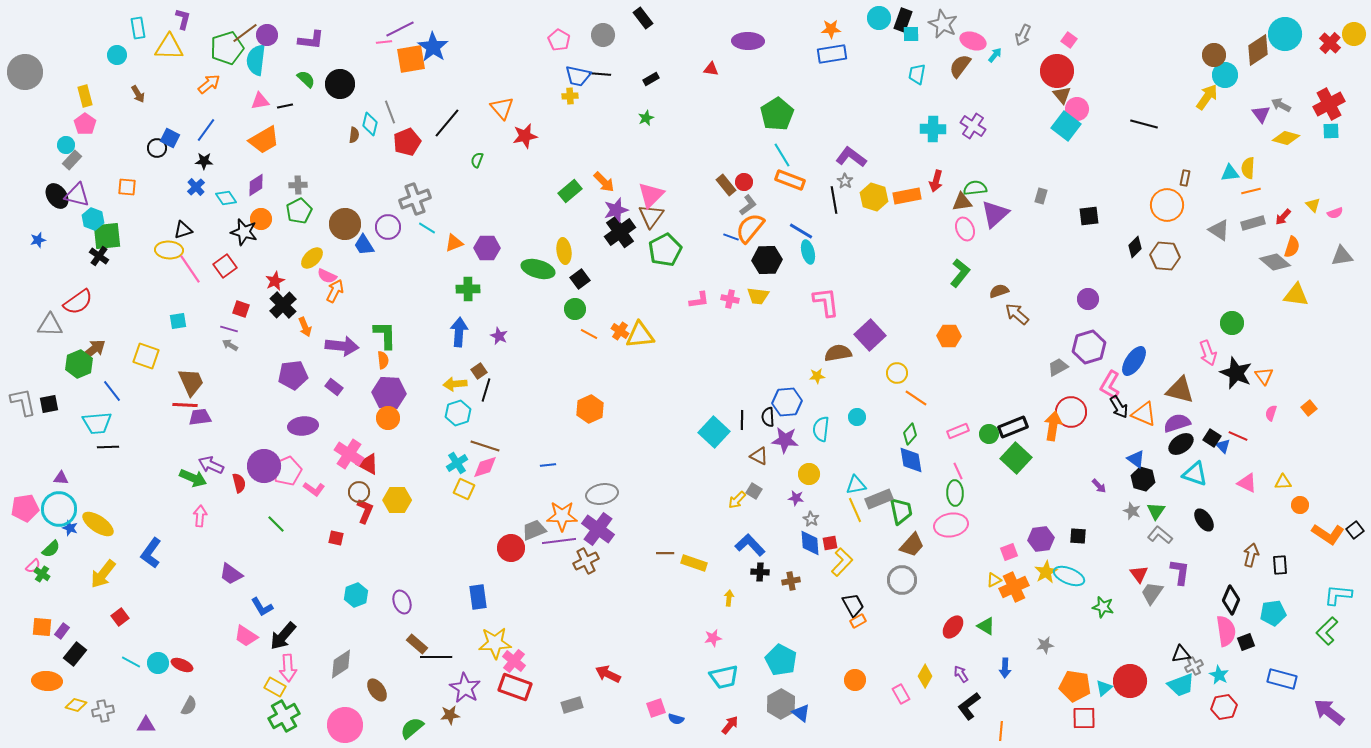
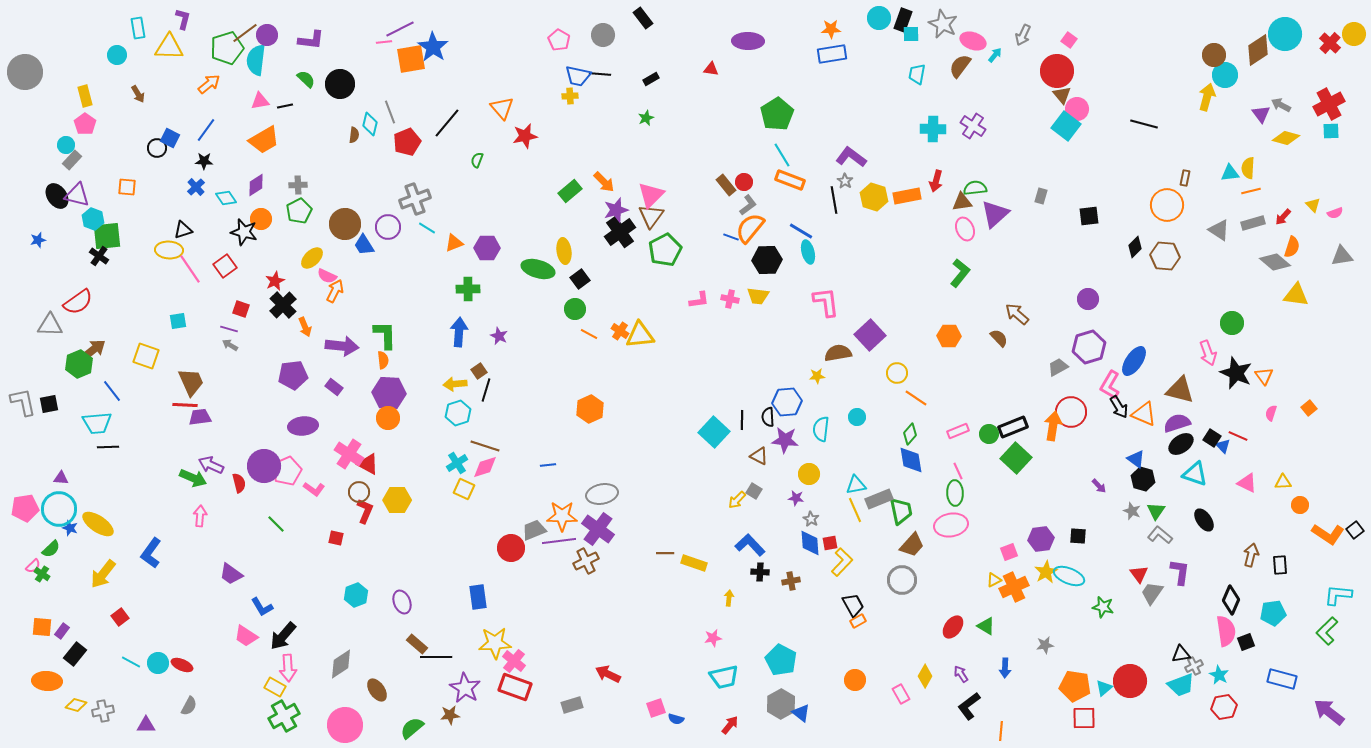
yellow arrow at (1207, 97): rotated 20 degrees counterclockwise
brown semicircle at (999, 291): moved 47 px down; rotated 66 degrees clockwise
